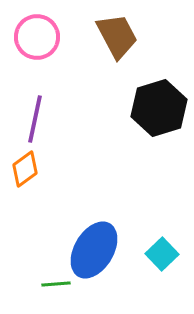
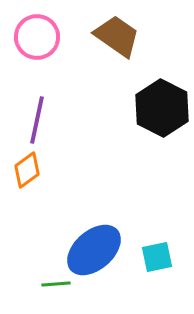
brown trapezoid: rotated 27 degrees counterclockwise
black hexagon: moved 3 px right; rotated 16 degrees counterclockwise
purple line: moved 2 px right, 1 px down
orange diamond: moved 2 px right, 1 px down
blue ellipse: rotated 18 degrees clockwise
cyan square: moved 5 px left, 3 px down; rotated 32 degrees clockwise
